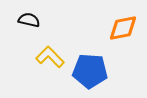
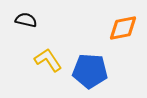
black semicircle: moved 3 px left
yellow L-shape: moved 2 px left, 3 px down; rotated 12 degrees clockwise
